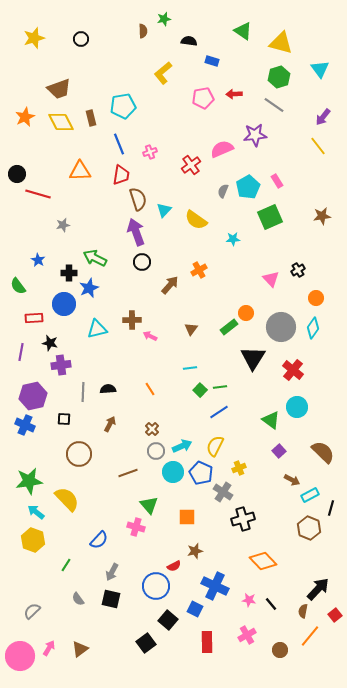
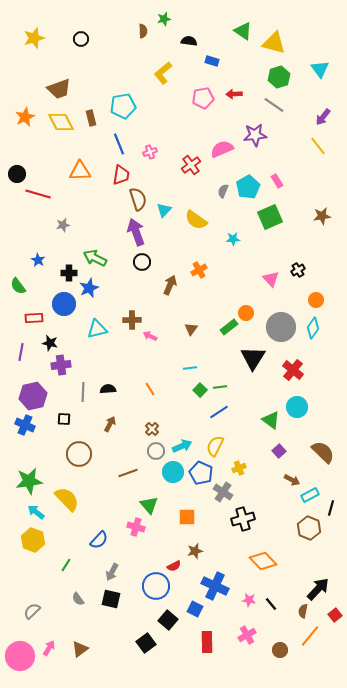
yellow triangle at (281, 43): moved 7 px left
brown arrow at (170, 285): rotated 18 degrees counterclockwise
orange circle at (316, 298): moved 2 px down
